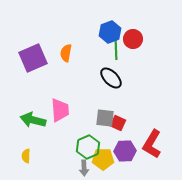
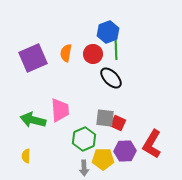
blue hexagon: moved 2 px left
red circle: moved 40 px left, 15 px down
green hexagon: moved 4 px left, 8 px up
